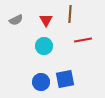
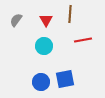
gray semicircle: rotated 152 degrees clockwise
